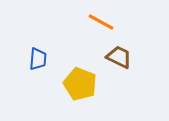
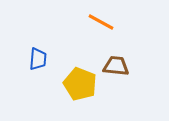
brown trapezoid: moved 3 px left, 9 px down; rotated 20 degrees counterclockwise
